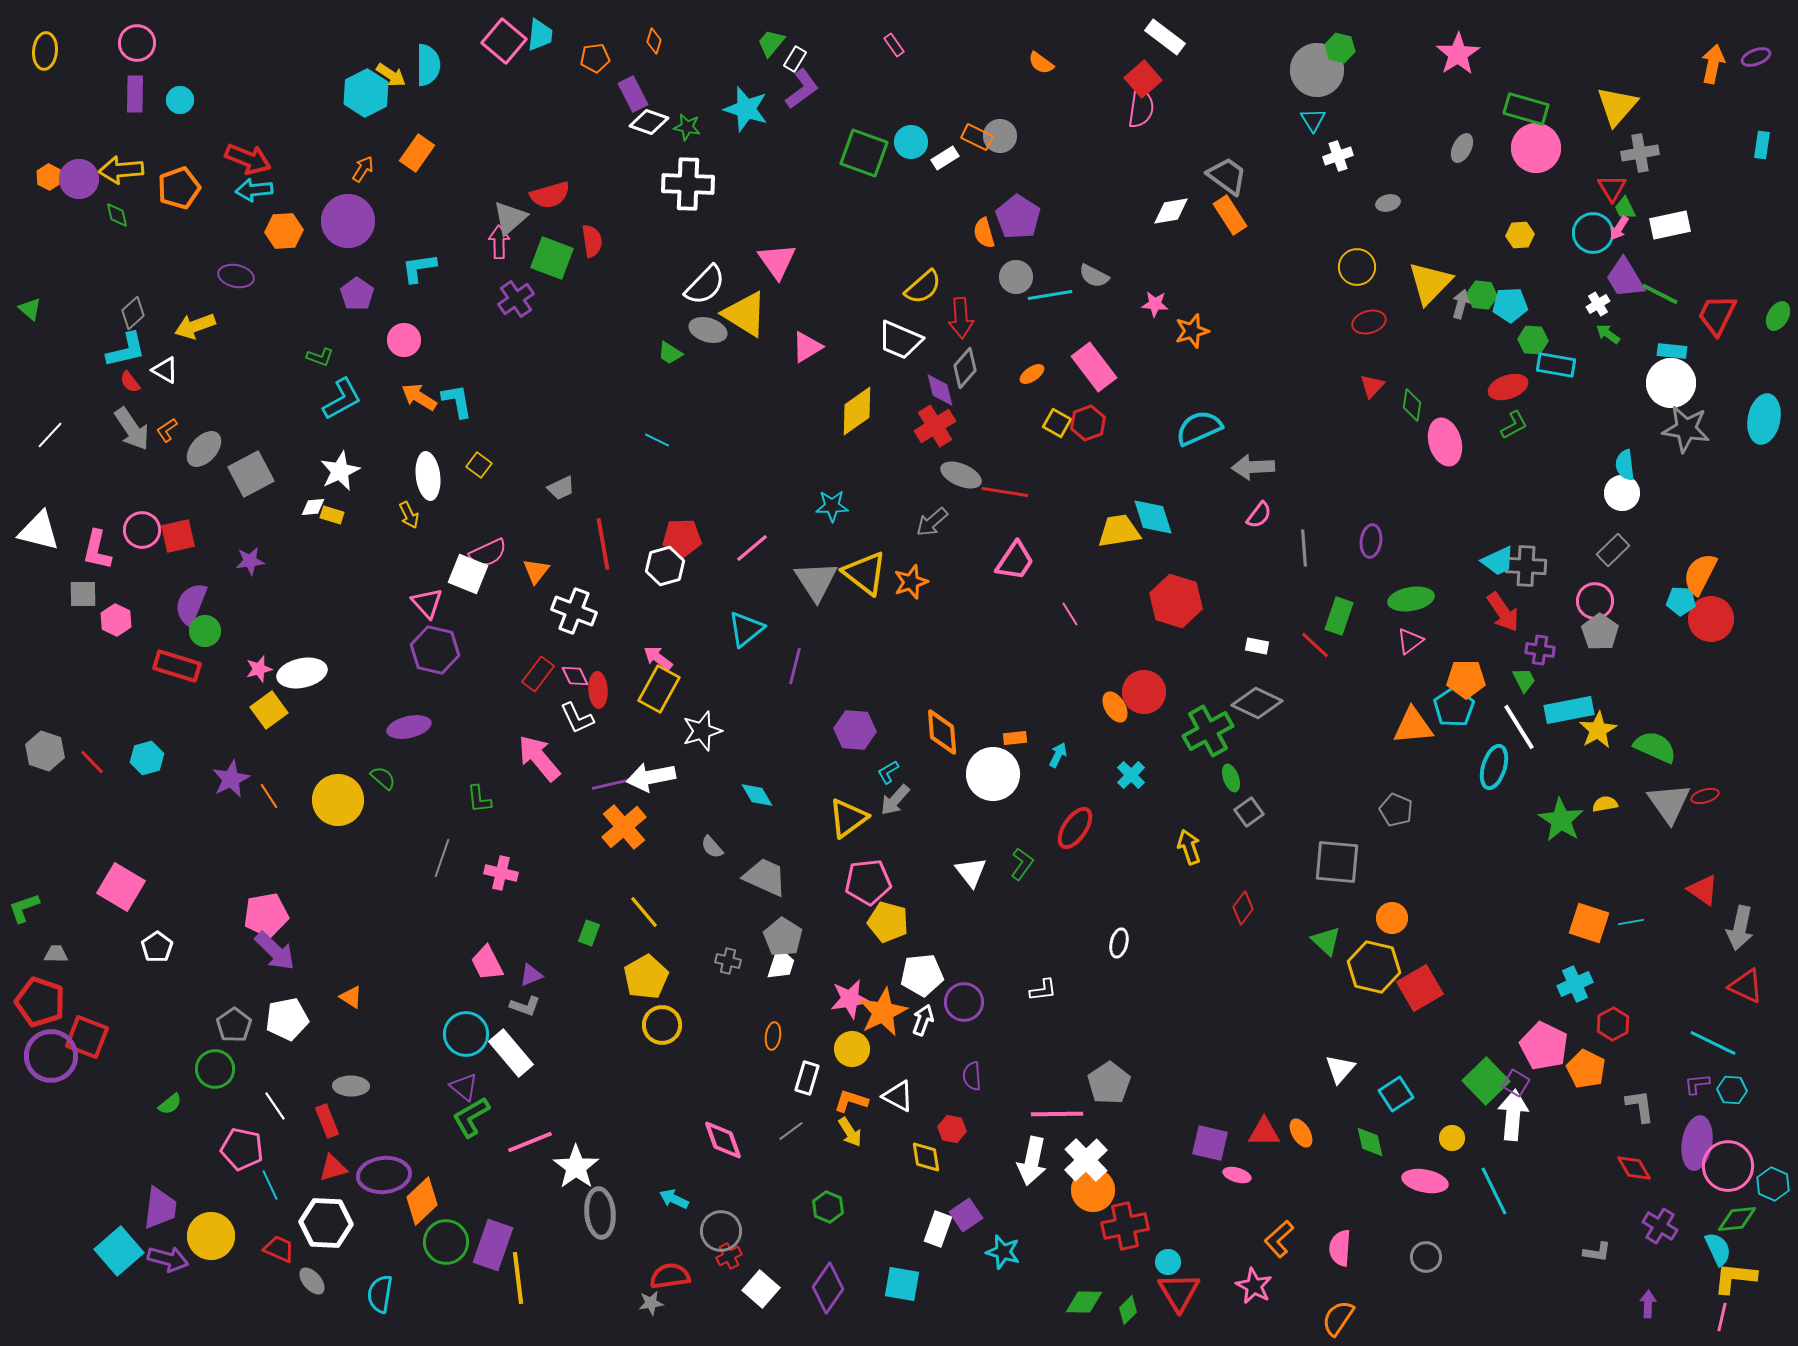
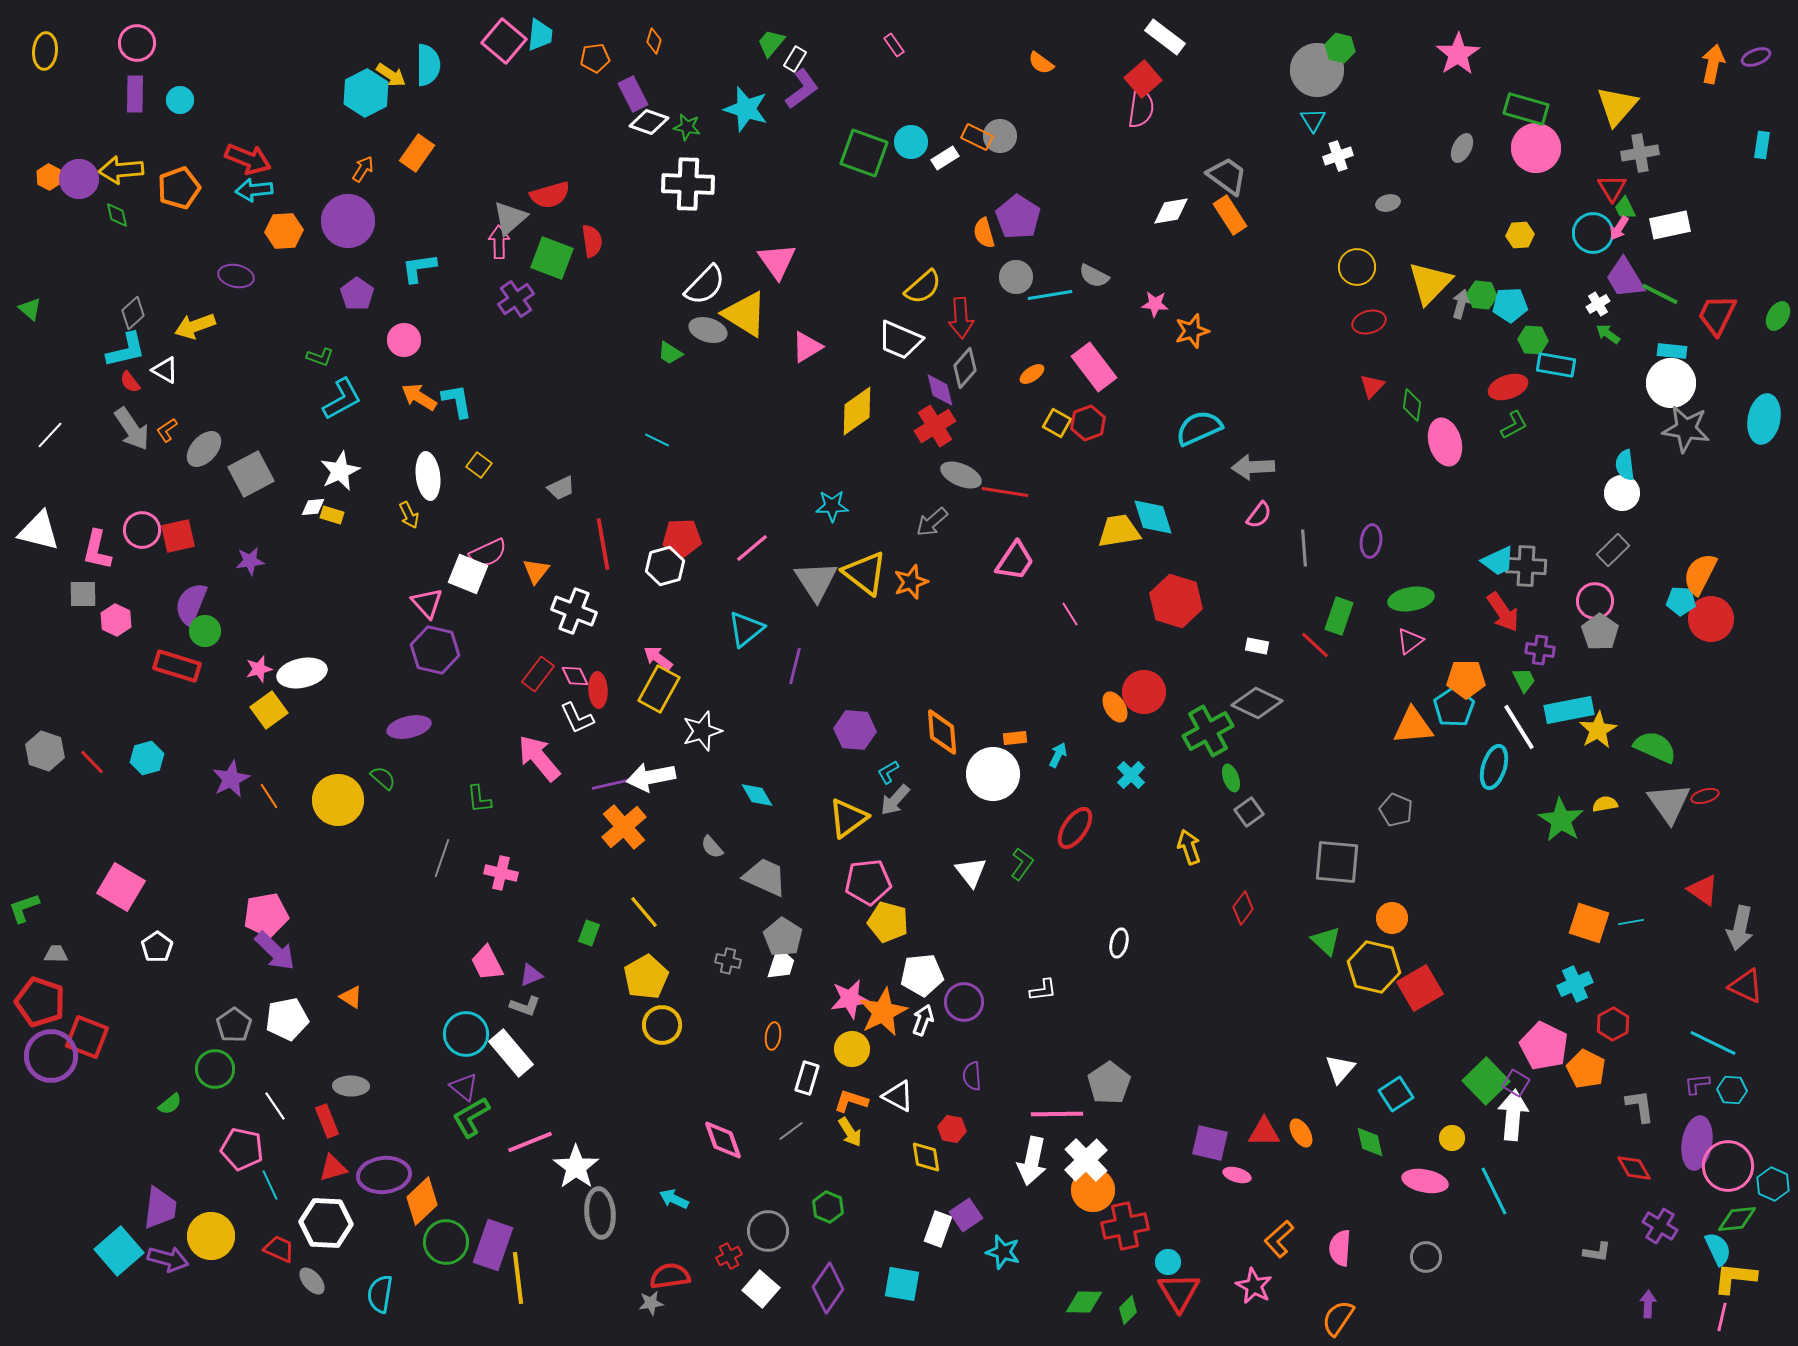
gray circle at (721, 1231): moved 47 px right
